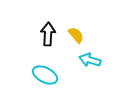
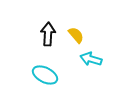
cyan arrow: moved 1 px right, 1 px up
